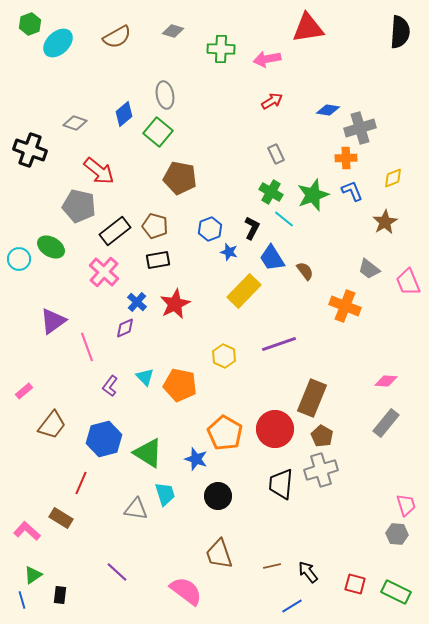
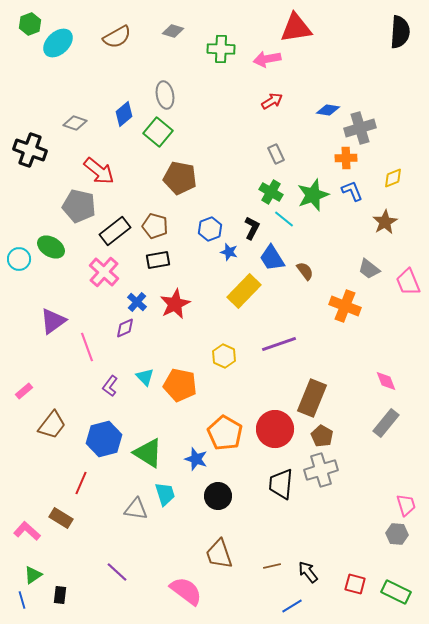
red triangle at (308, 28): moved 12 px left
pink diamond at (386, 381): rotated 65 degrees clockwise
